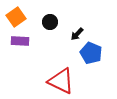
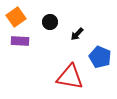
blue pentagon: moved 9 px right, 4 px down
red triangle: moved 9 px right, 4 px up; rotated 16 degrees counterclockwise
